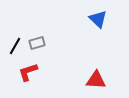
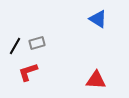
blue triangle: rotated 12 degrees counterclockwise
